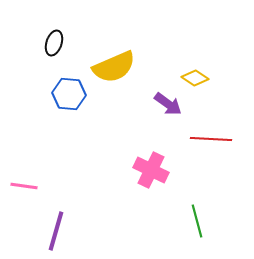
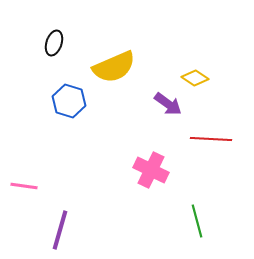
blue hexagon: moved 7 px down; rotated 12 degrees clockwise
purple line: moved 4 px right, 1 px up
